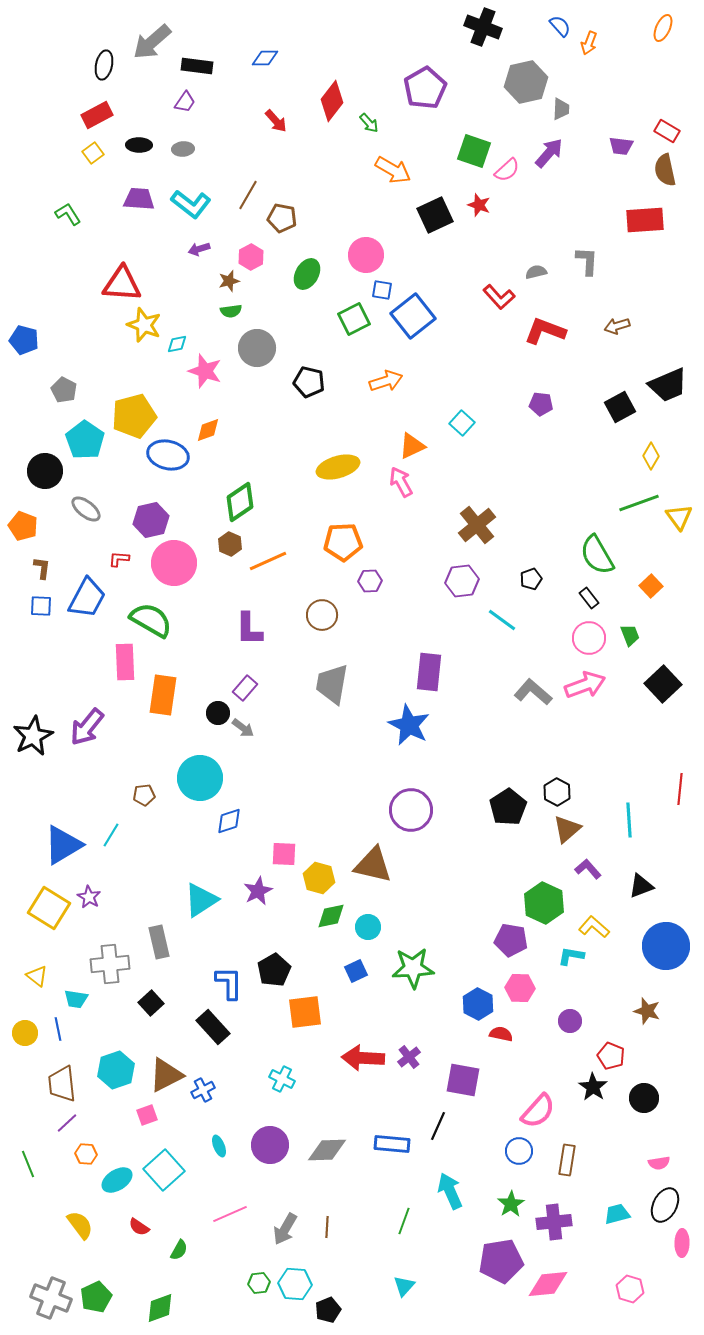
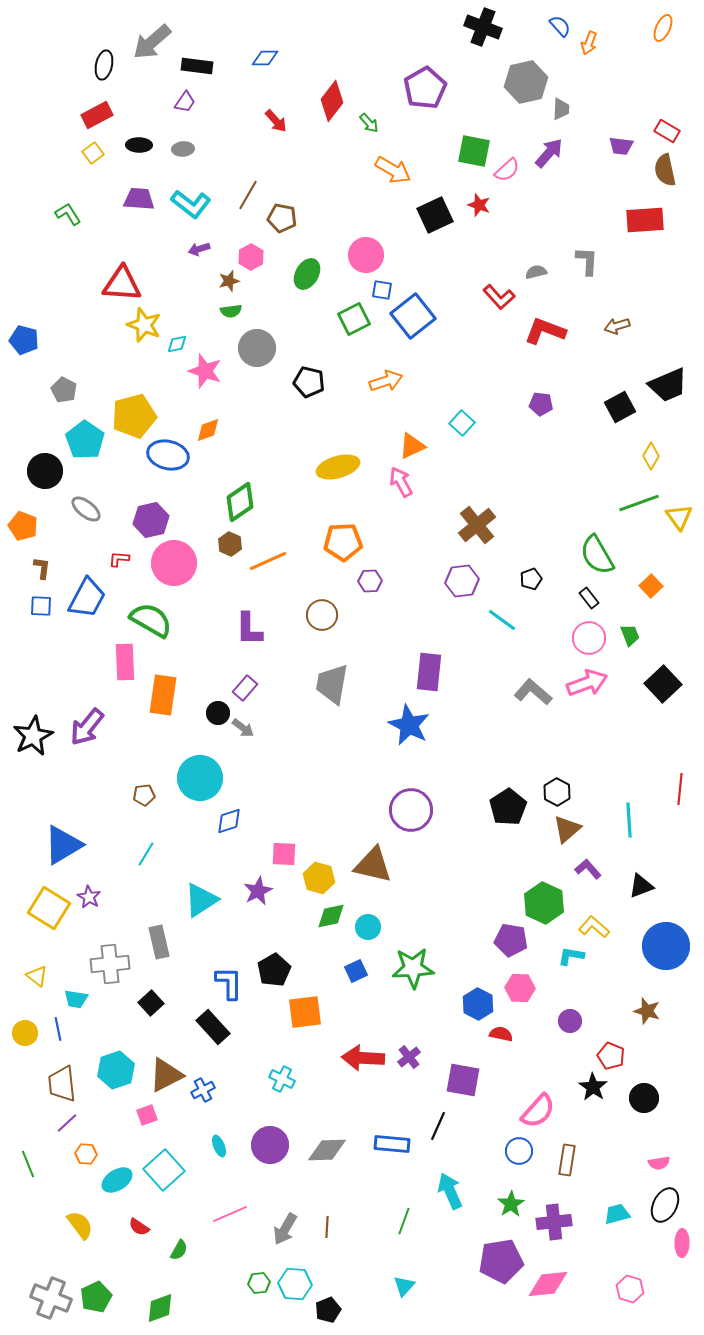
green square at (474, 151): rotated 8 degrees counterclockwise
pink arrow at (585, 685): moved 2 px right, 2 px up
cyan line at (111, 835): moved 35 px right, 19 px down
